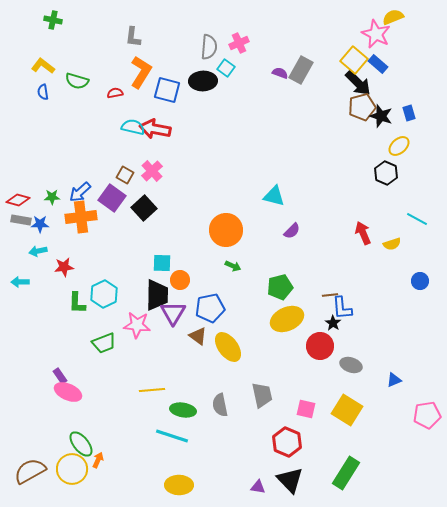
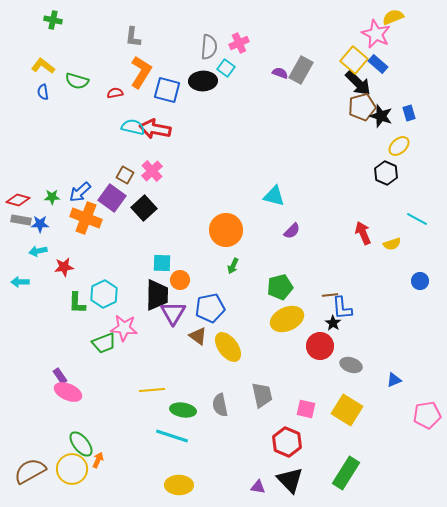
orange cross at (81, 217): moved 5 px right, 1 px down; rotated 28 degrees clockwise
green arrow at (233, 266): rotated 91 degrees clockwise
pink star at (137, 325): moved 13 px left, 3 px down
